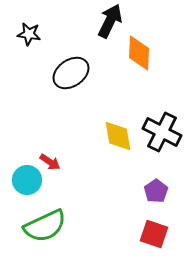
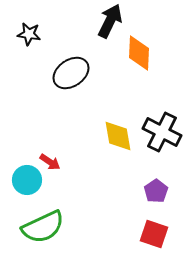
green semicircle: moved 2 px left, 1 px down
